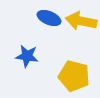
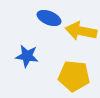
yellow arrow: moved 10 px down
yellow pentagon: rotated 8 degrees counterclockwise
